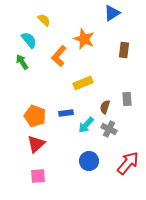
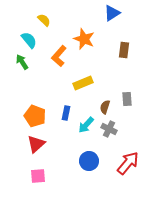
blue rectangle: rotated 72 degrees counterclockwise
